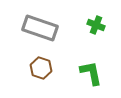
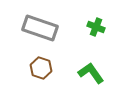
green cross: moved 2 px down
green L-shape: rotated 24 degrees counterclockwise
